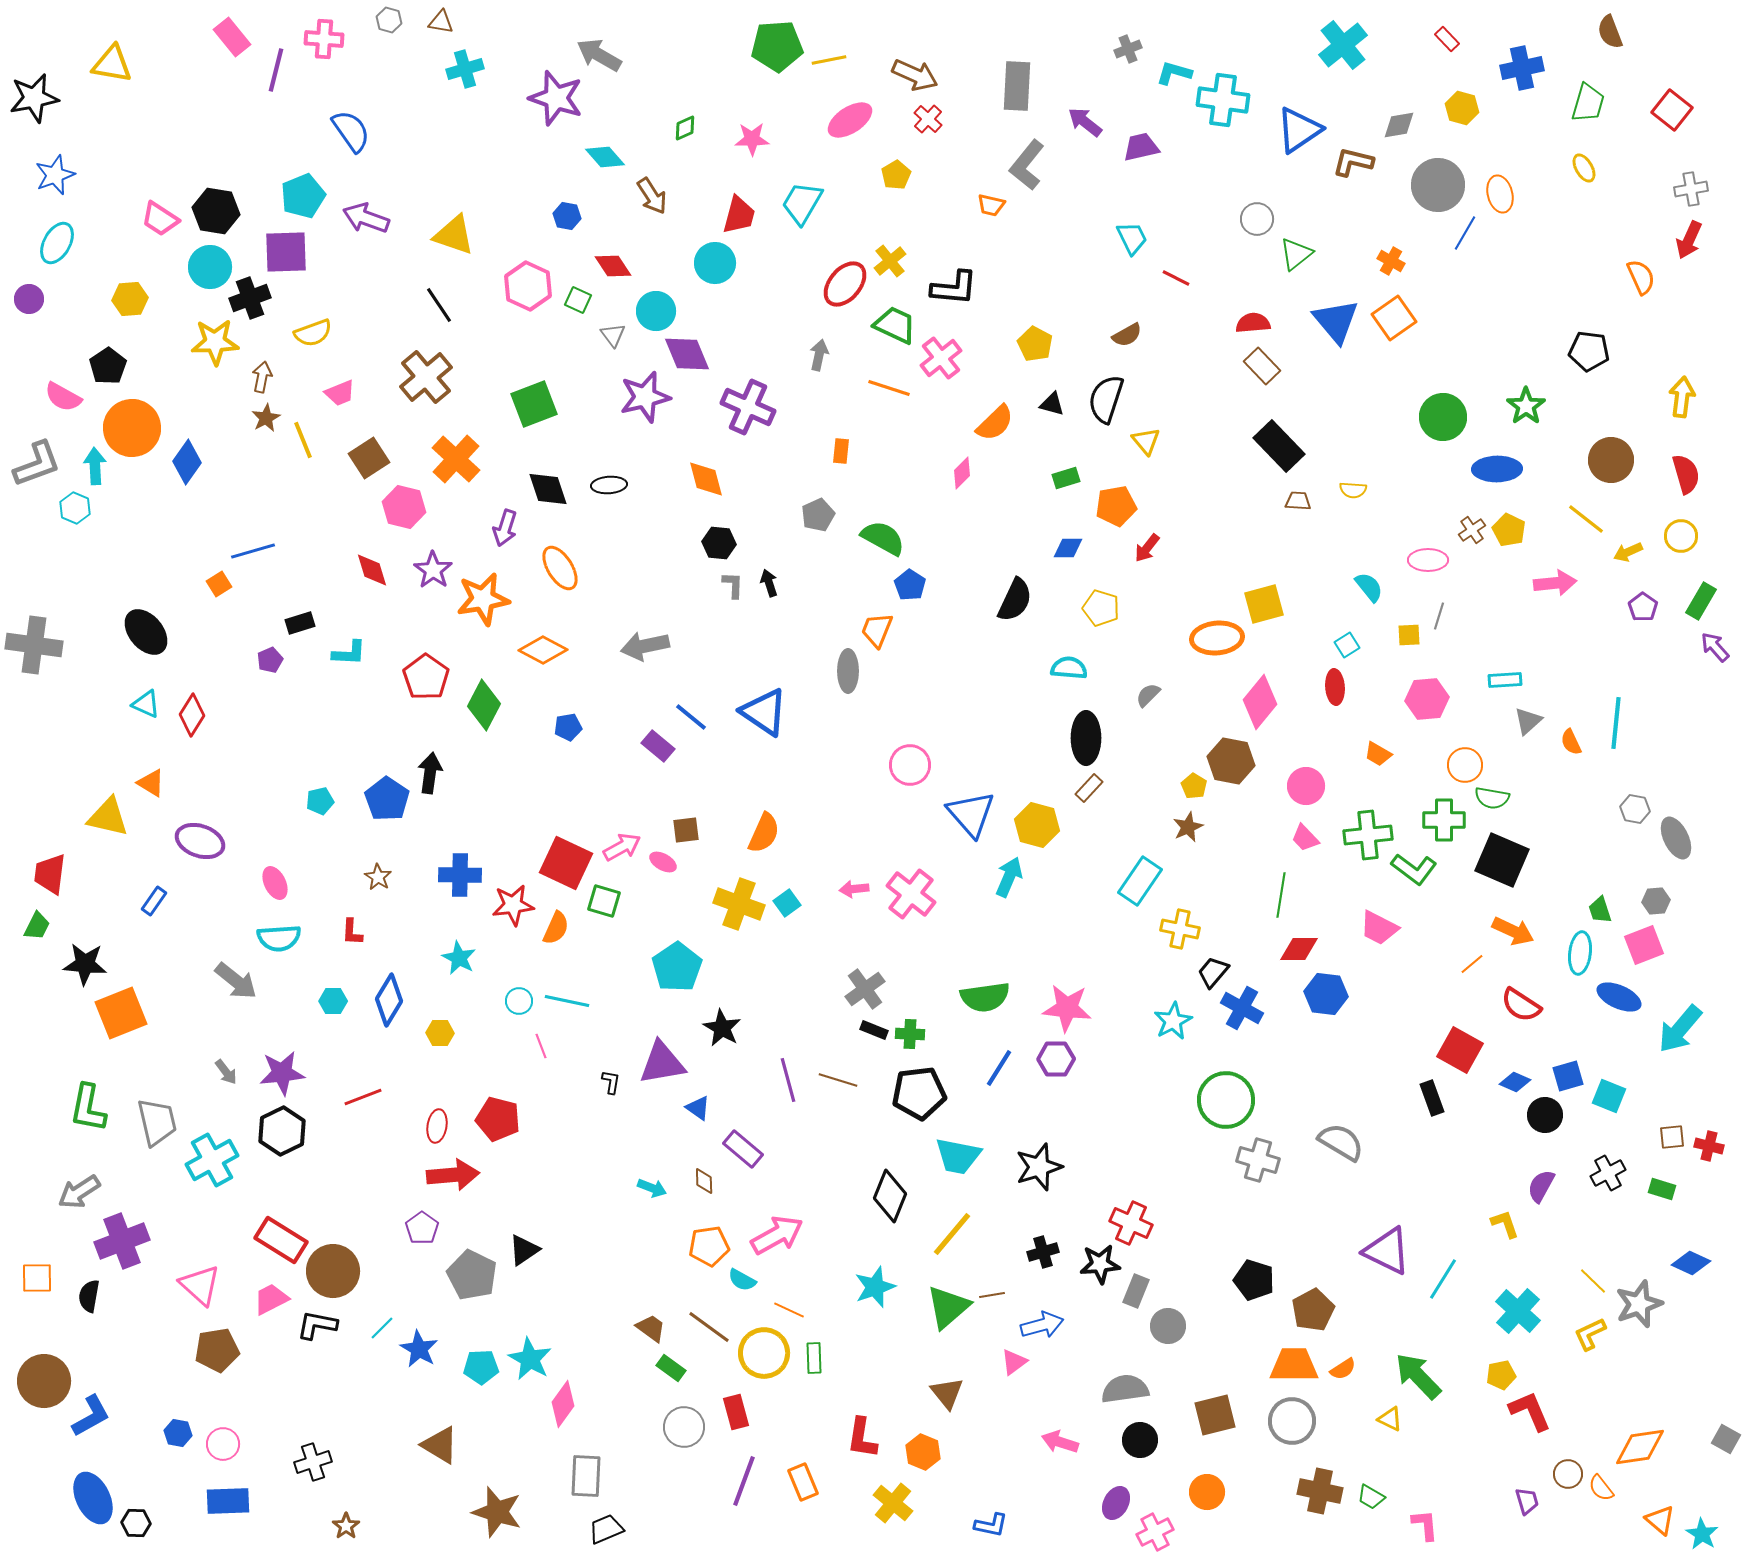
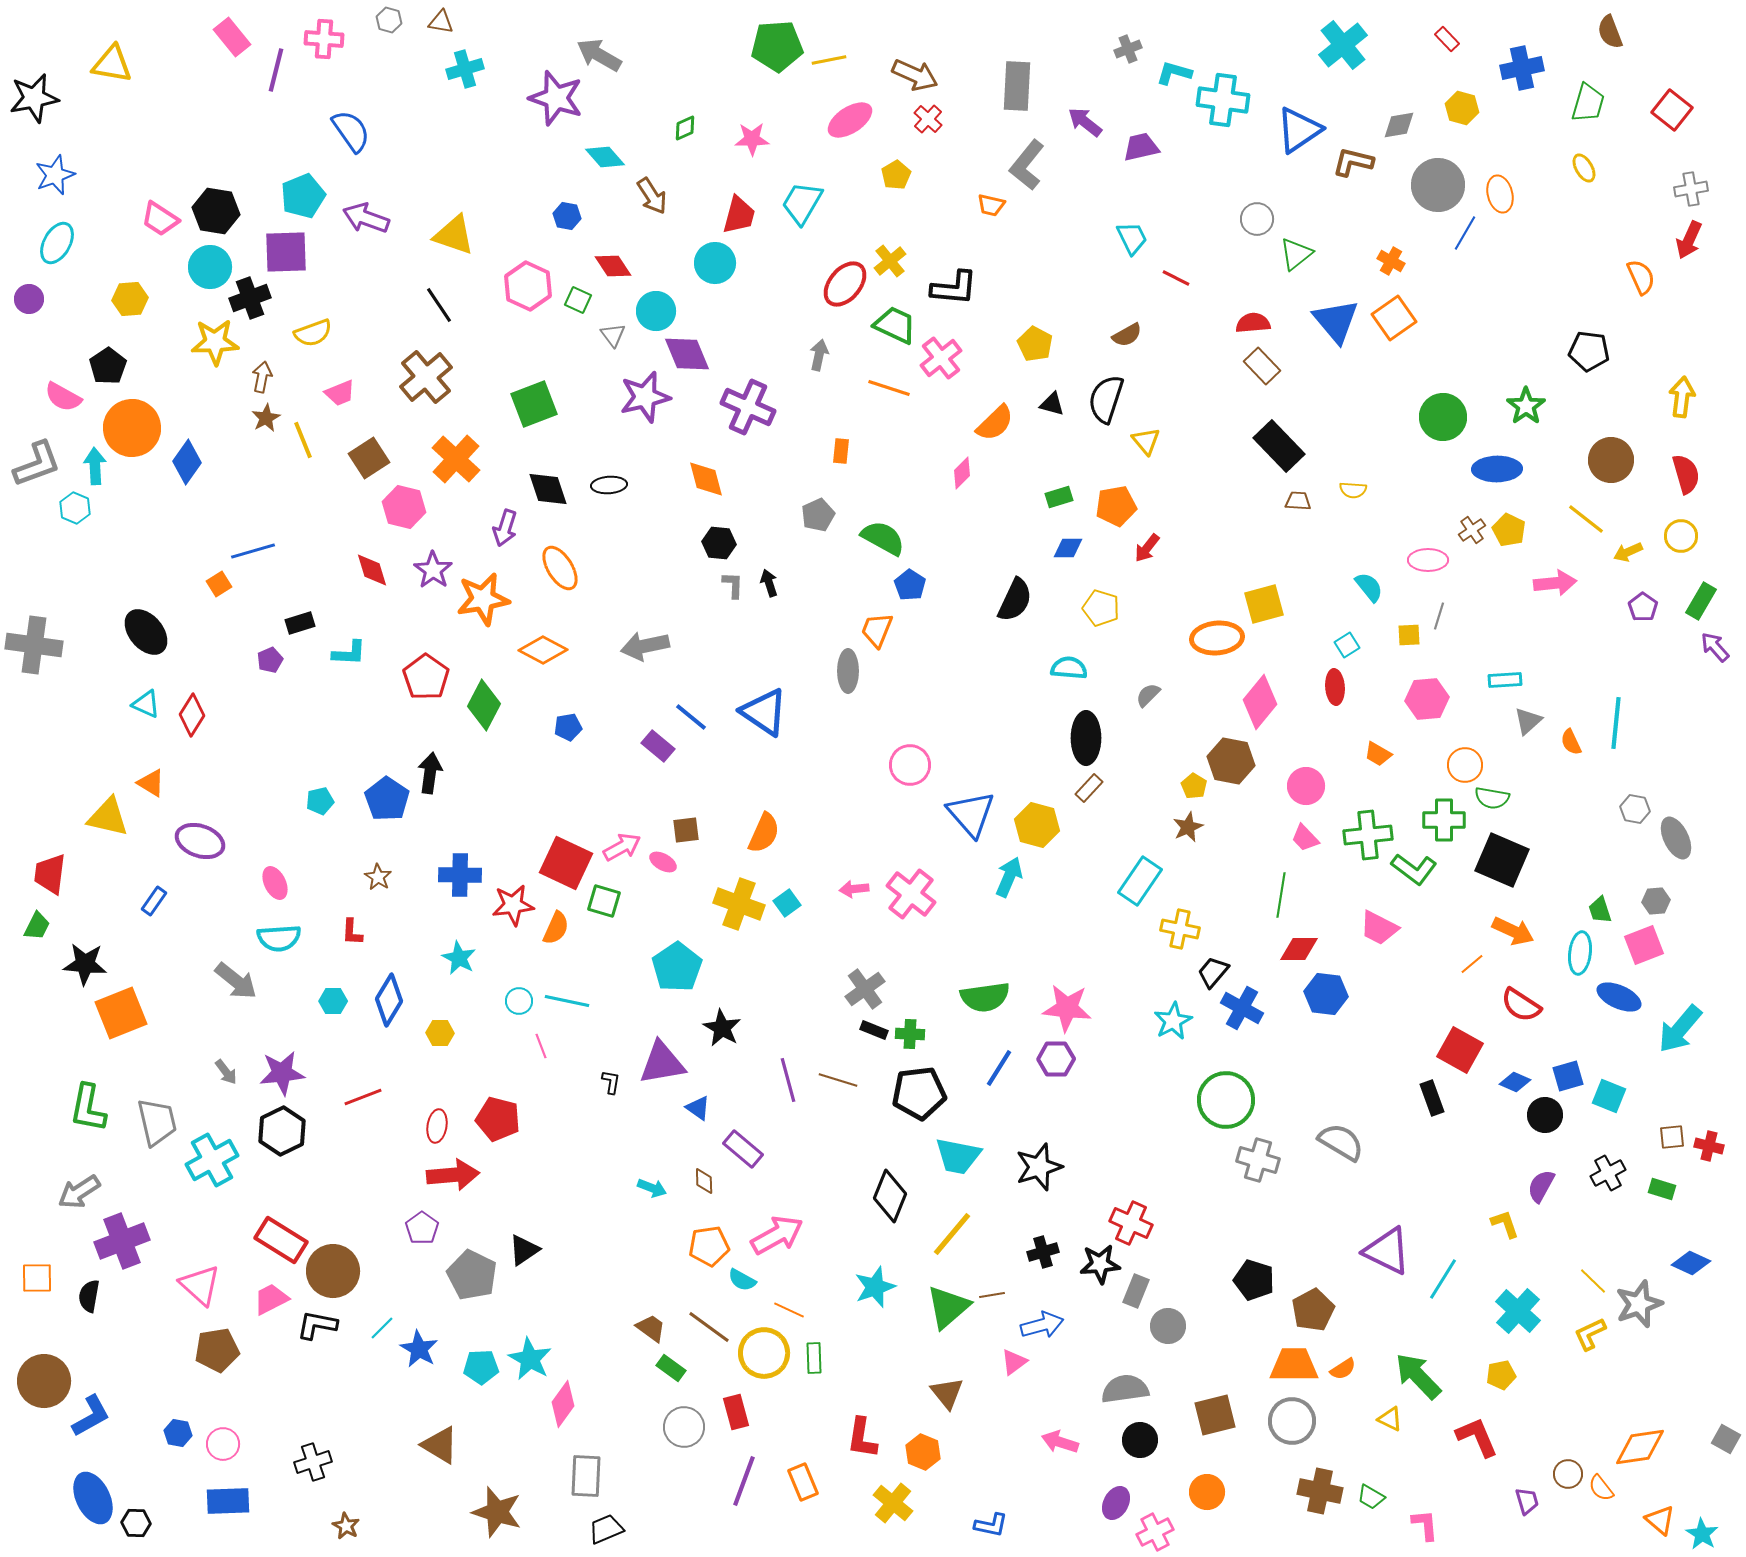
green rectangle at (1066, 478): moved 7 px left, 19 px down
red L-shape at (1530, 1411): moved 53 px left, 26 px down
brown star at (346, 1526): rotated 8 degrees counterclockwise
